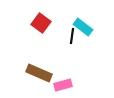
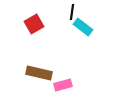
red square: moved 7 px left, 1 px down; rotated 24 degrees clockwise
black line: moved 24 px up
brown rectangle: rotated 10 degrees counterclockwise
